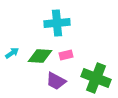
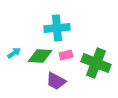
cyan cross: moved 5 px down
cyan arrow: moved 2 px right
green cross: moved 15 px up
